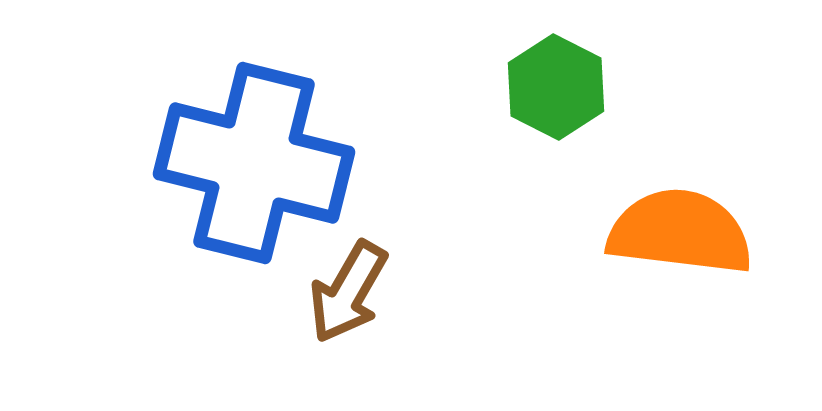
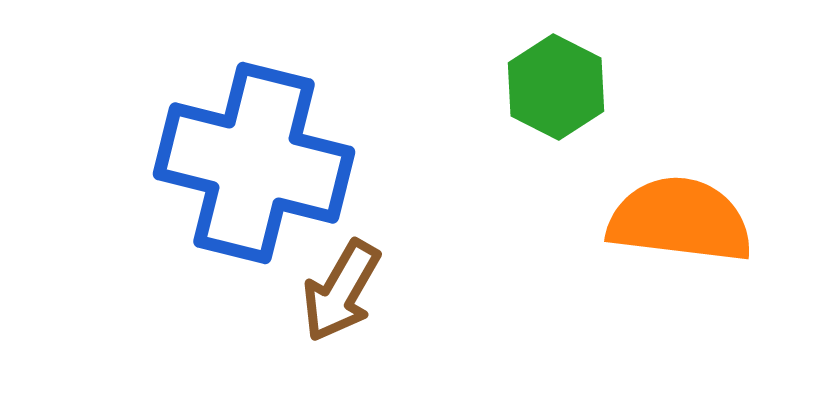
orange semicircle: moved 12 px up
brown arrow: moved 7 px left, 1 px up
